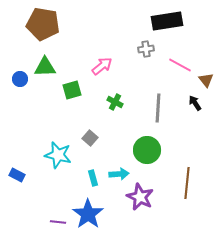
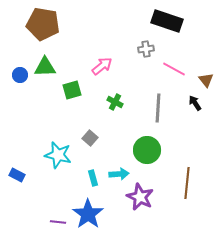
black rectangle: rotated 28 degrees clockwise
pink line: moved 6 px left, 4 px down
blue circle: moved 4 px up
